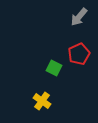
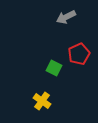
gray arrow: moved 13 px left; rotated 24 degrees clockwise
